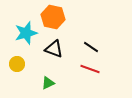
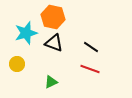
black triangle: moved 6 px up
green triangle: moved 3 px right, 1 px up
